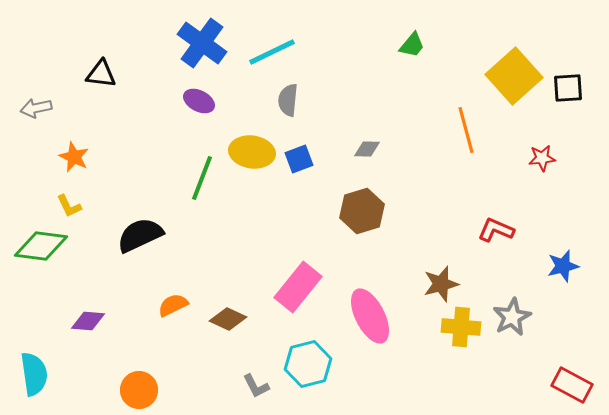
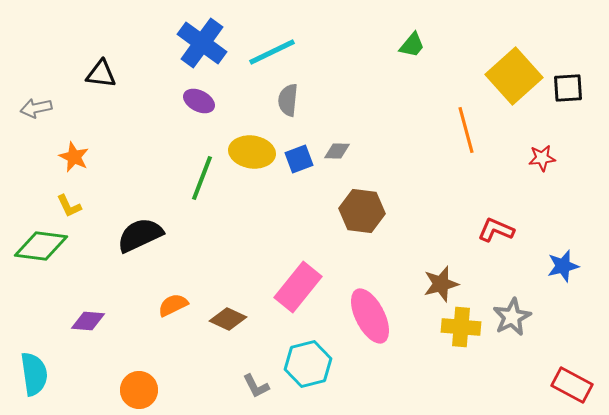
gray diamond: moved 30 px left, 2 px down
brown hexagon: rotated 24 degrees clockwise
